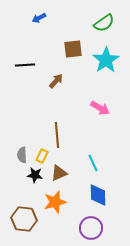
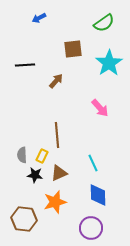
cyan star: moved 3 px right, 3 px down
pink arrow: rotated 18 degrees clockwise
